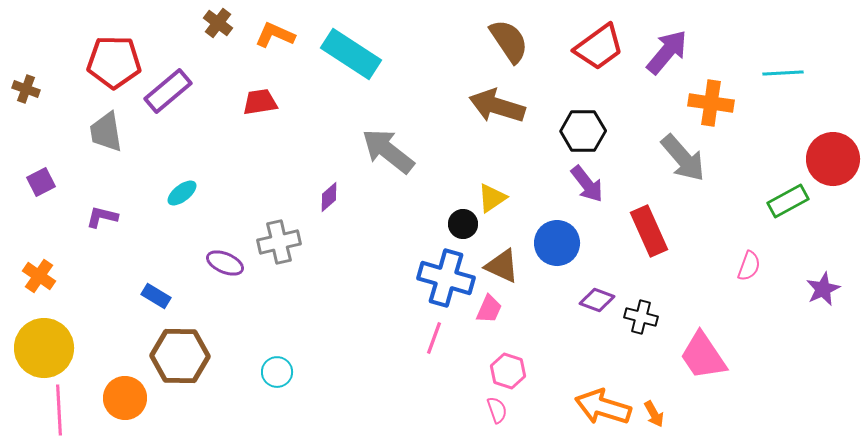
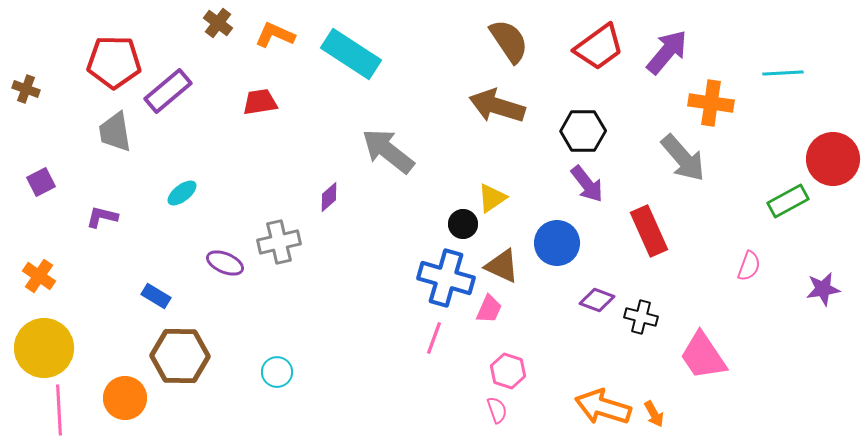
gray trapezoid at (106, 132): moved 9 px right
purple star at (823, 289): rotated 16 degrees clockwise
